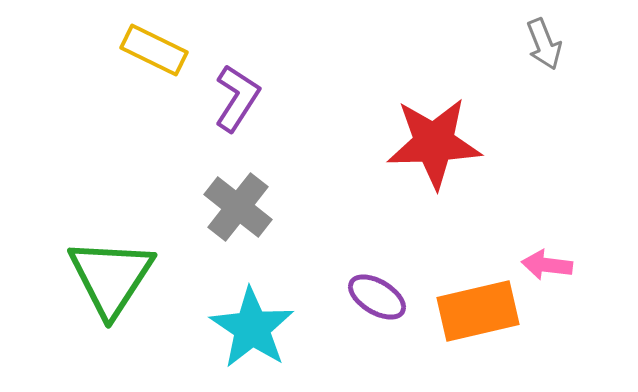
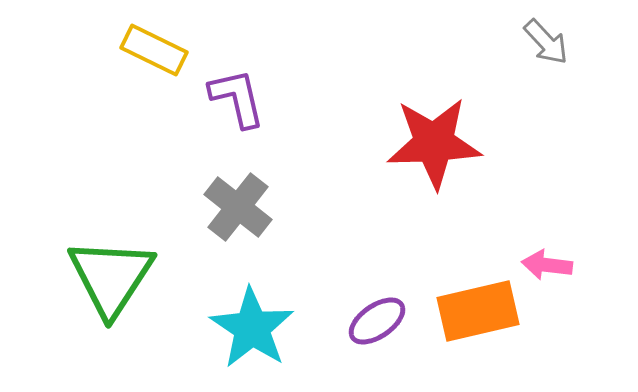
gray arrow: moved 2 px right, 2 px up; rotated 21 degrees counterclockwise
purple L-shape: rotated 46 degrees counterclockwise
purple ellipse: moved 24 px down; rotated 66 degrees counterclockwise
